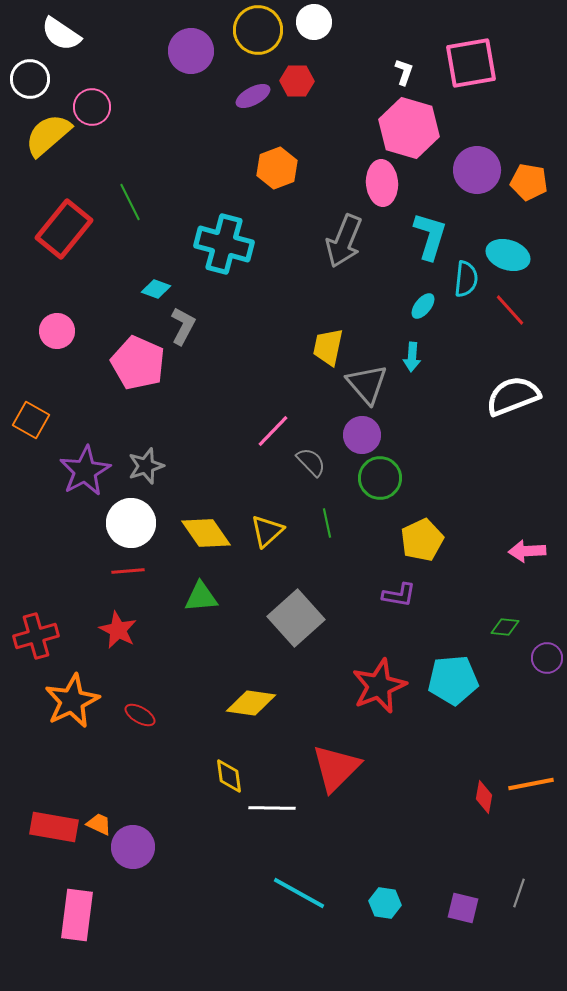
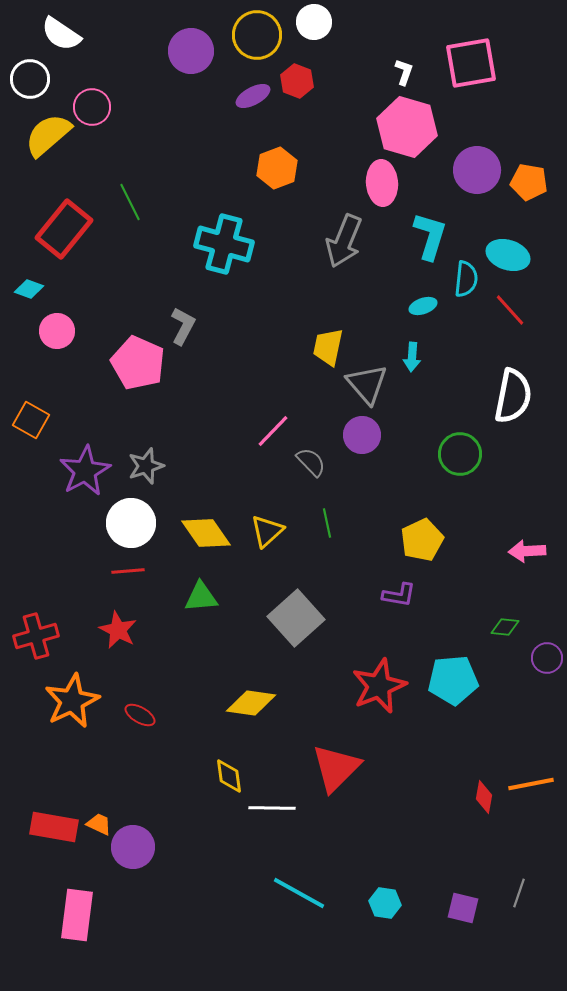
yellow circle at (258, 30): moved 1 px left, 5 px down
red hexagon at (297, 81): rotated 20 degrees clockwise
pink hexagon at (409, 128): moved 2 px left, 1 px up
cyan diamond at (156, 289): moved 127 px left
cyan ellipse at (423, 306): rotated 32 degrees clockwise
white semicircle at (513, 396): rotated 122 degrees clockwise
green circle at (380, 478): moved 80 px right, 24 px up
